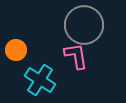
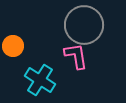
orange circle: moved 3 px left, 4 px up
